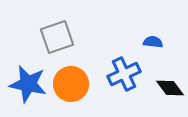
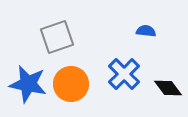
blue semicircle: moved 7 px left, 11 px up
blue cross: rotated 20 degrees counterclockwise
black diamond: moved 2 px left
